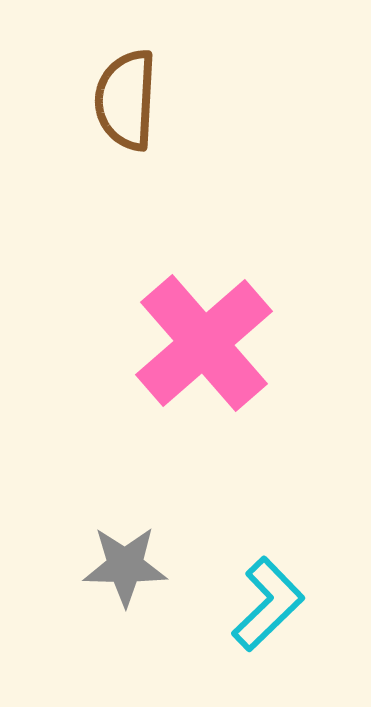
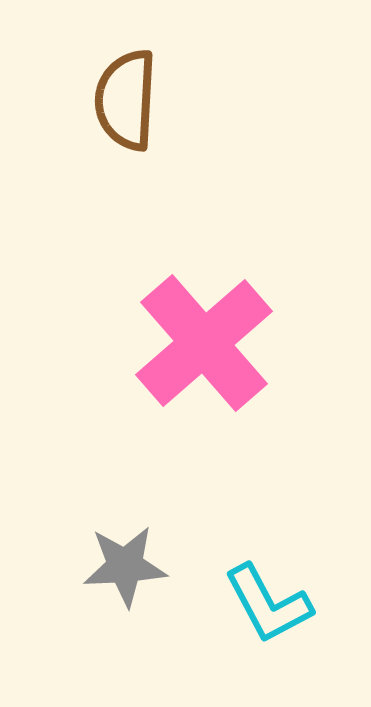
gray star: rotated 4 degrees counterclockwise
cyan L-shape: rotated 106 degrees clockwise
